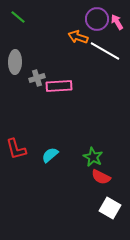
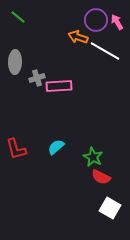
purple circle: moved 1 px left, 1 px down
cyan semicircle: moved 6 px right, 8 px up
